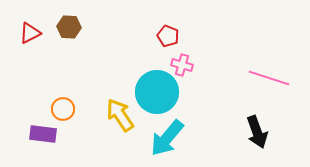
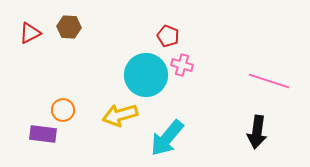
pink line: moved 3 px down
cyan circle: moved 11 px left, 17 px up
orange circle: moved 1 px down
yellow arrow: rotated 72 degrees counterclockwise
black arrow: rotated 28 degrees clockwise
